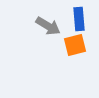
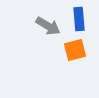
orange square: moved 5 px down
